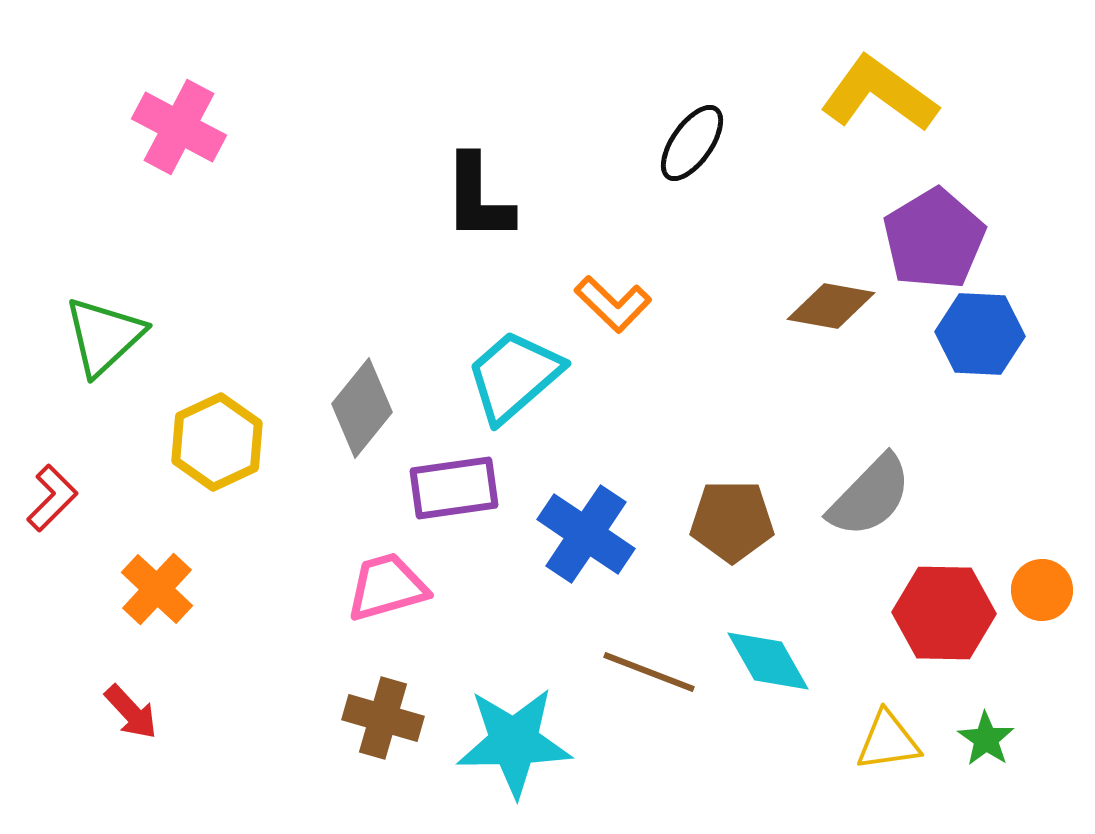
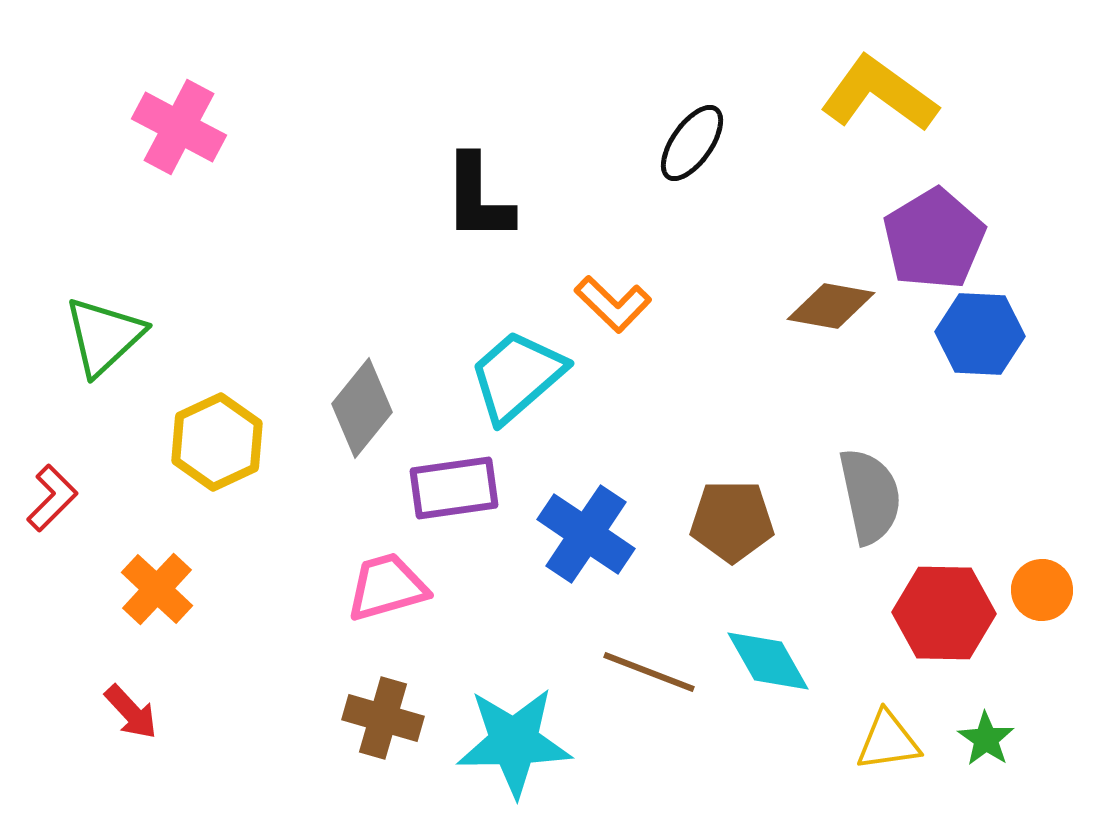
cyan trapezoid: moved 3 px right
gray semicircle: rotated 56 degrees counterclockwise
